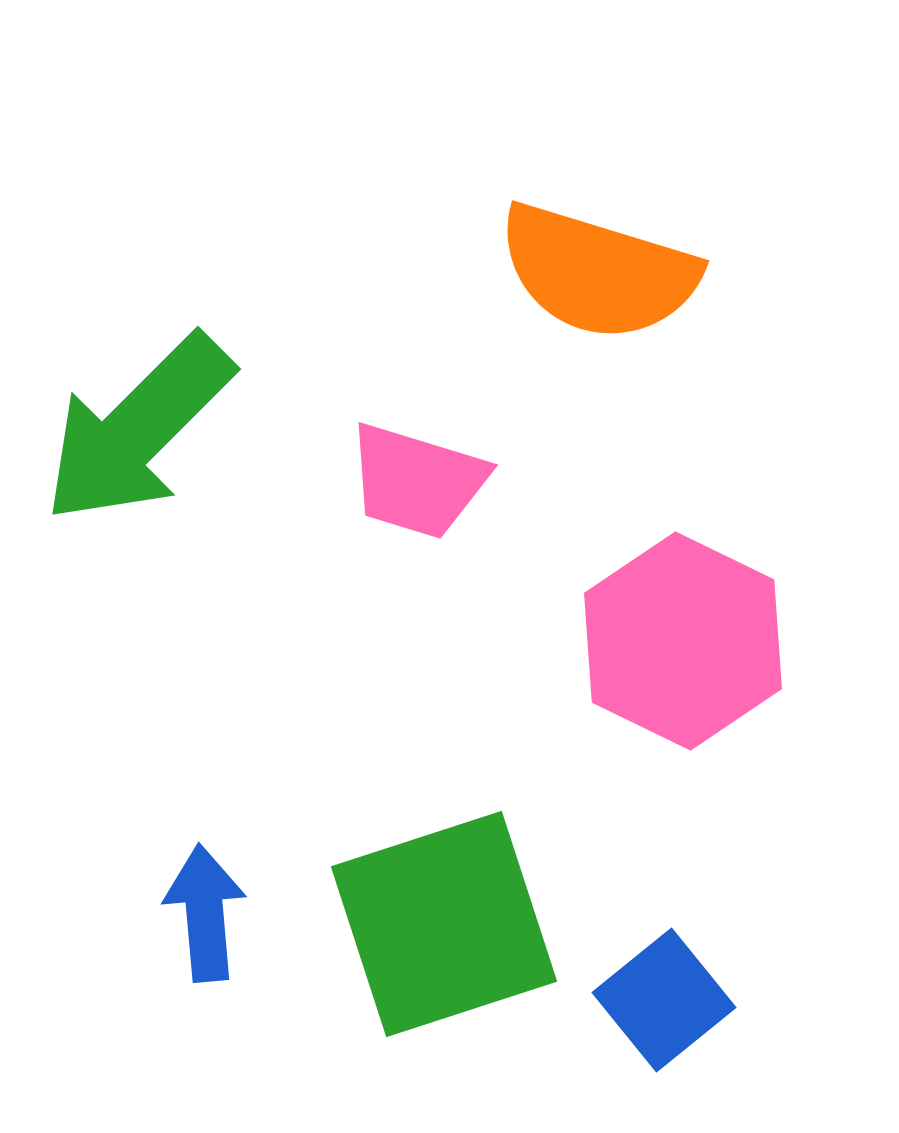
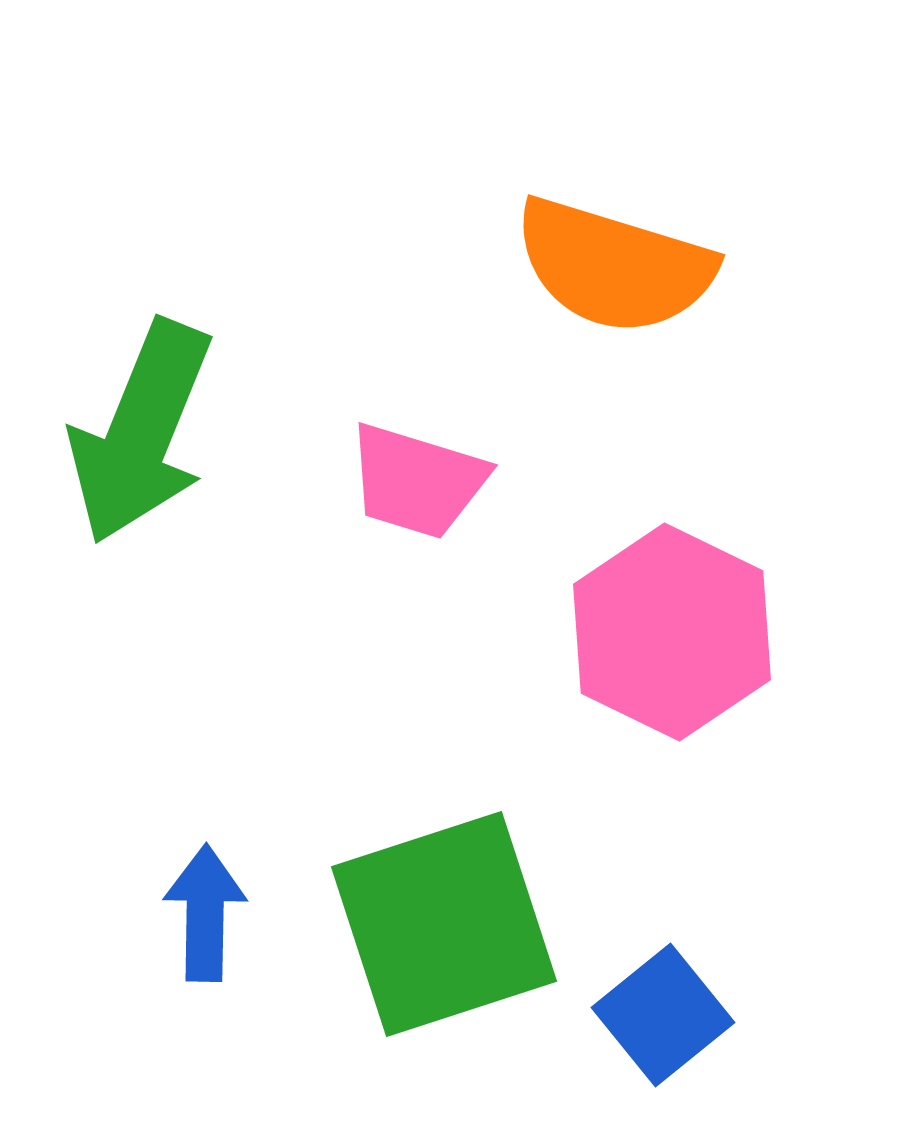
orange semicircle: moved 16 px right, 6 px up
green arrow: moved 3 px right, 3 px down; rotated 23 degrees counterclockwise
pink hexagon: moved 11 px left, 9 px up
blue arrow: rotated 6 degrees clockwise
blue square: moved 1 px left, 15 px down
